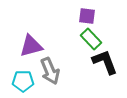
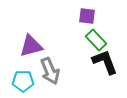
green rectangle: moved 5 px right, 1 px down
